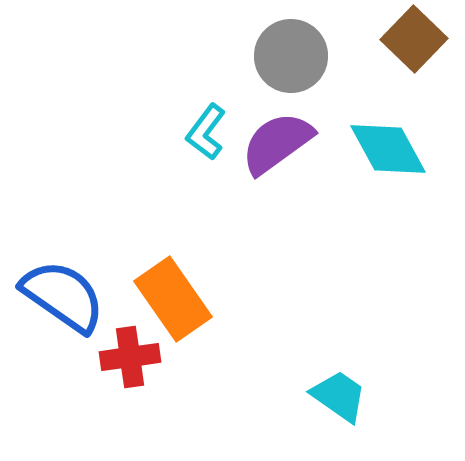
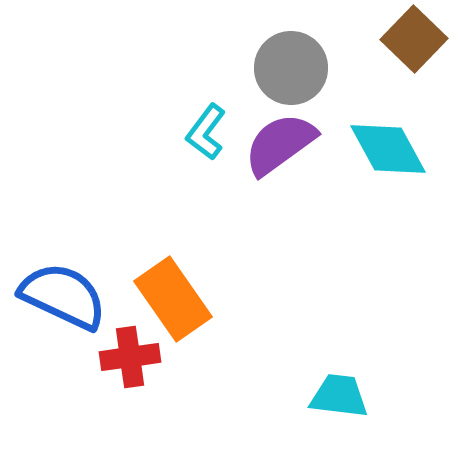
gray circle: moved 12 px down
purple semicircle: moved 3 px right, 1 px down
blue semicircle: rotated 10 degrees counterclockwise
cyan trapezoid: rotated 28 degrees counterclockwise
